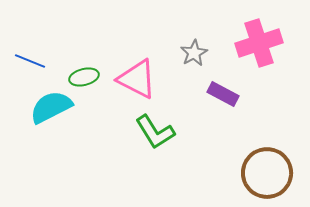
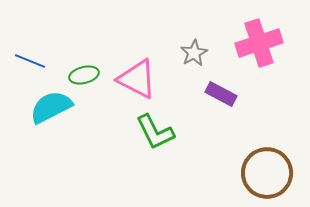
green ellipse: moved 2 px up
purple rectangle: moved 2 px left
green L-shape: rotated 6 degrees clockwise
